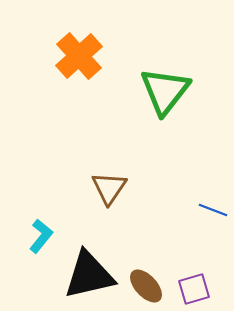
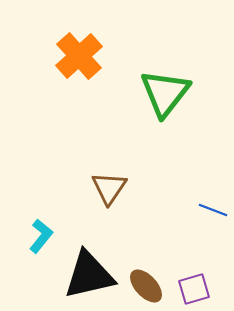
green triangle: moved 2 px down
